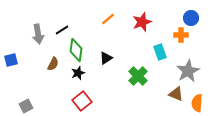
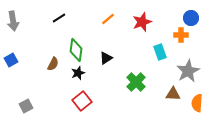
black line: moved 3 px left, 12 px up
gray arrow: moved 25 px left, 13 px up
blue square: rotated 16 degrees counterclockwise
green cross: moved 2 px left, 6 px down
brown triangle: moved 3 px left; rotated 21 degrees counterclockwise
